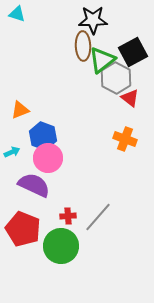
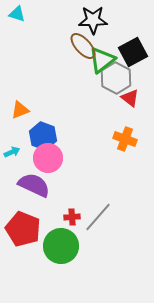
brown ellipse: rotated 40 degrees counterclockwise
red cross: moved 4 px right, 1 px down
